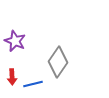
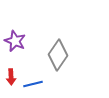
gray diamond: moved 7 px up
red arrow: moved 1 px left
